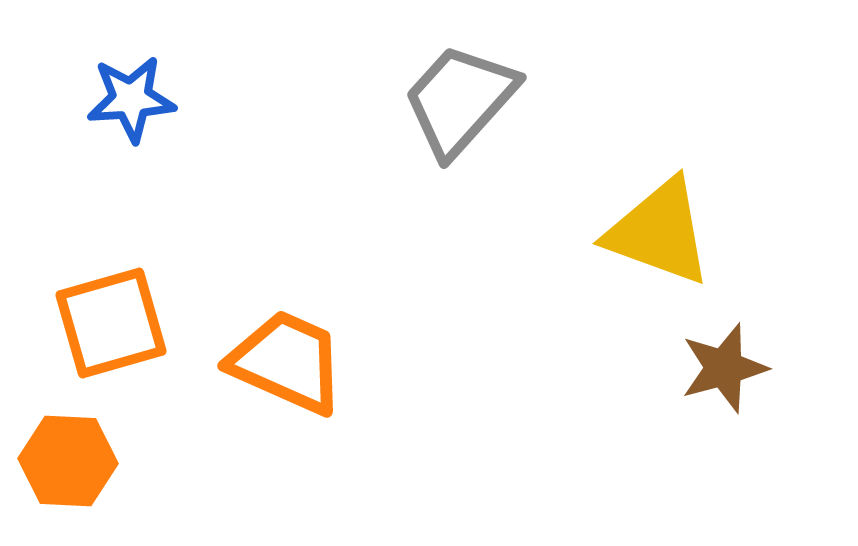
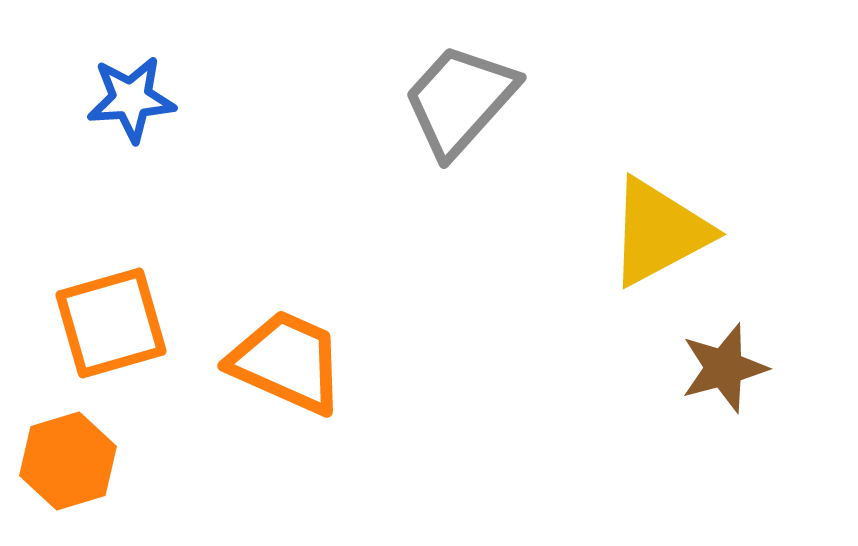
yellow triangle: rotated 48 degrees counterclockwise
orange hexagon: rotated 20 degrees counterclockwise
